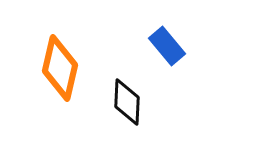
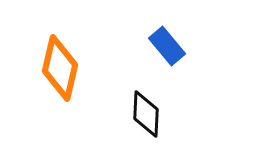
black diamond: moved 19 px right, 12 px down
